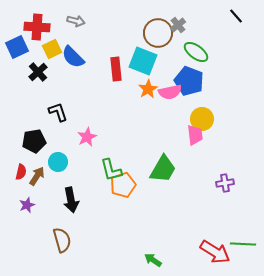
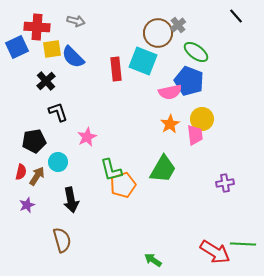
yellow square: rotated 18 degrees clockwise
black cross: moved 8 px right, 9 px down
orange star: moved 22 px right, 35 px down
